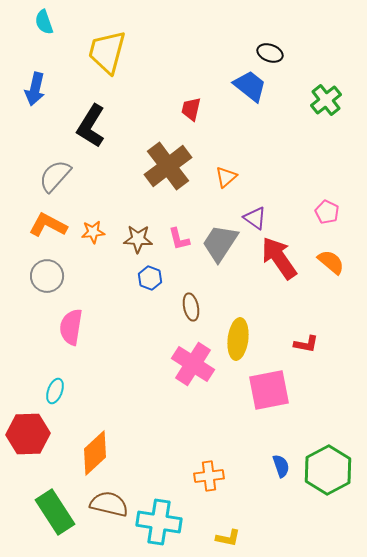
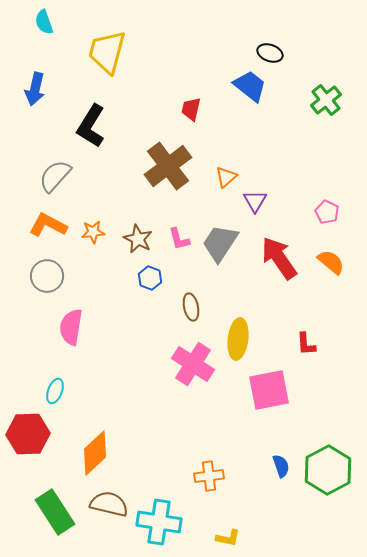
purple triangle: moved 17 px up; rotated 25 degrees clockwise
brown star: rotated 24 degrees clockwise
red L-shape: rotated 75 degrees clockwise
